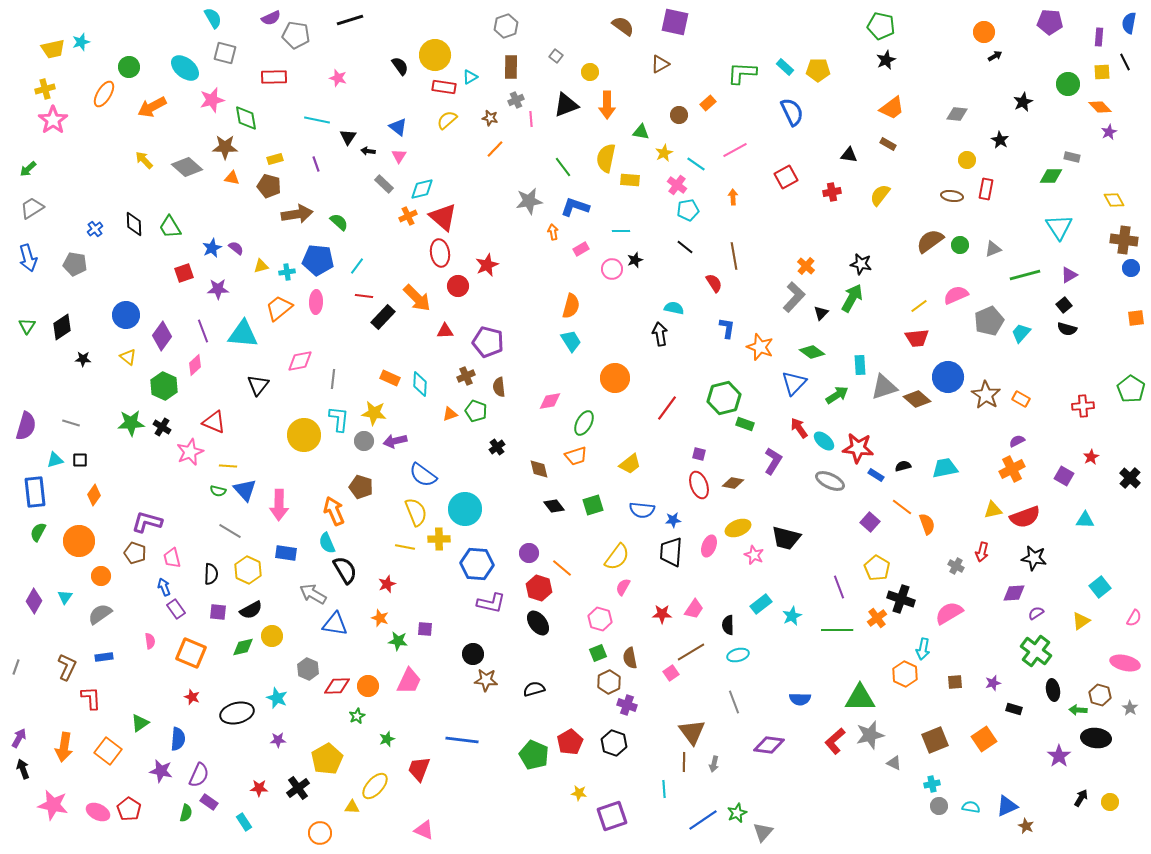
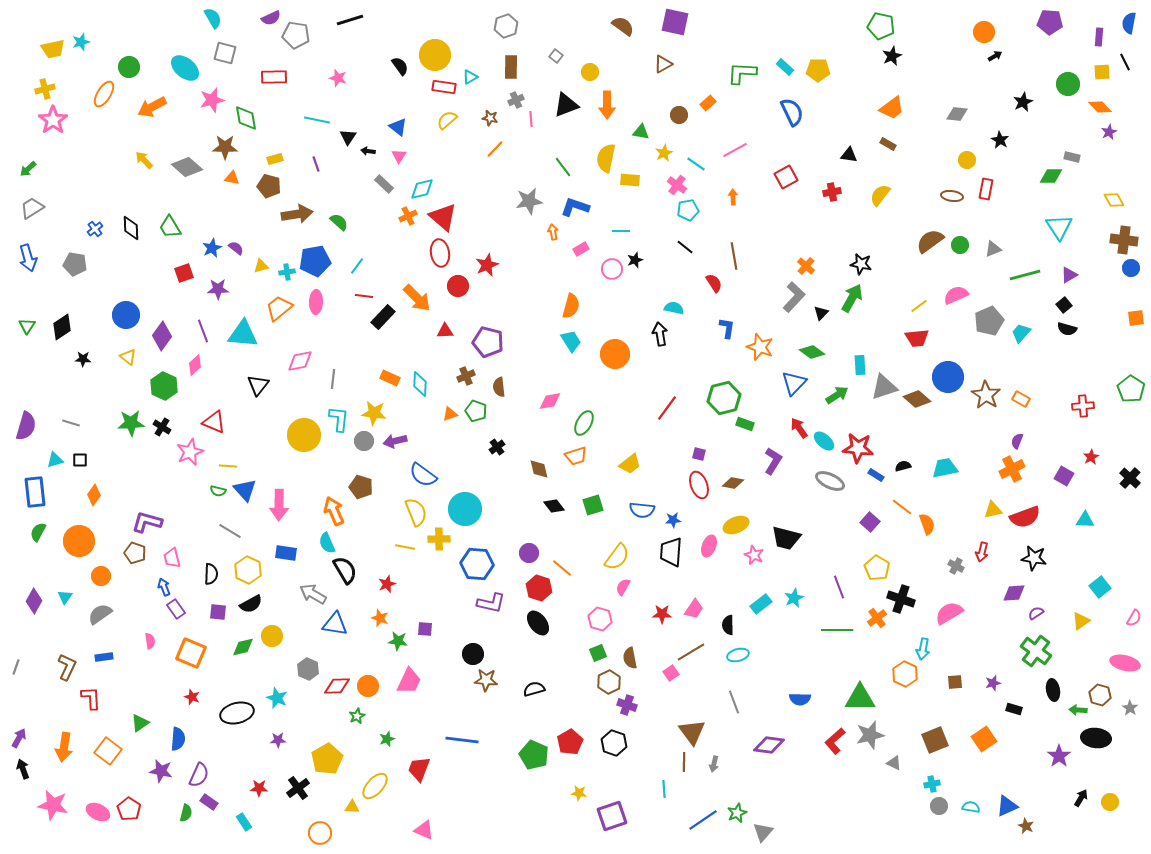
black star at (886, 60): moved 6 px right, 4 px up
brown triangle at (660, 64): moved 3 px right
black diamond at (134, 224): moved 3 px left, 4 px down
blue pentagon at (318, 260): moved 3 px left, 1 px down; rotated 16 degrees counterclockwise
orange circle at (615, 378): moved 24 px up
purple semicircle at (1017, 441): rotated 42 degrees counterclockwise
yellow ellipse at (738, 528): moved 2 px left, 3 px up
black semicircle at (251, 610): moved 6 px up
cyan star at (792, 616): moved 2 px right, 18 px up
